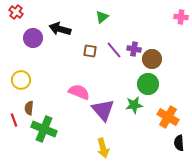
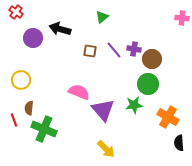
pink cross: moved 1 px right, 1 px down
yellow arrow: moved 3 px right, 1 px down; rotated 30 degrees counterclockwise
